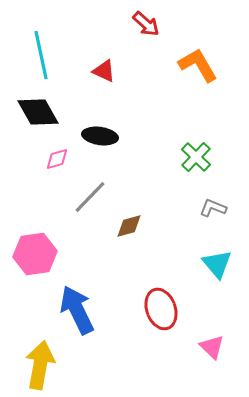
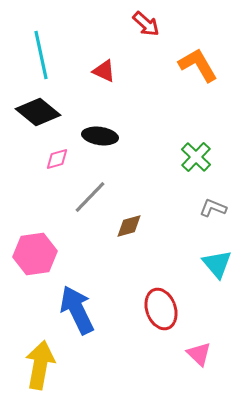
black diamond: rotated 21 degrees counterclockwise
pink triangle: moved 13 px left, 7 px down
